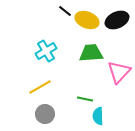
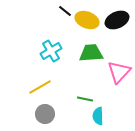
cyan cross: moved 5 px right
